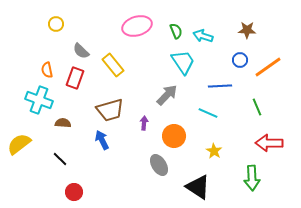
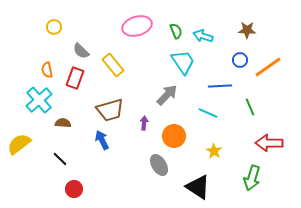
yellow circle: moved 2 px left, 3 px down
cyan cross: rotated 28 degrees clockwise
green line: moved 7 px left
green arrow: rotated 20 degrees clockwise
red circle: moved 3 px up
